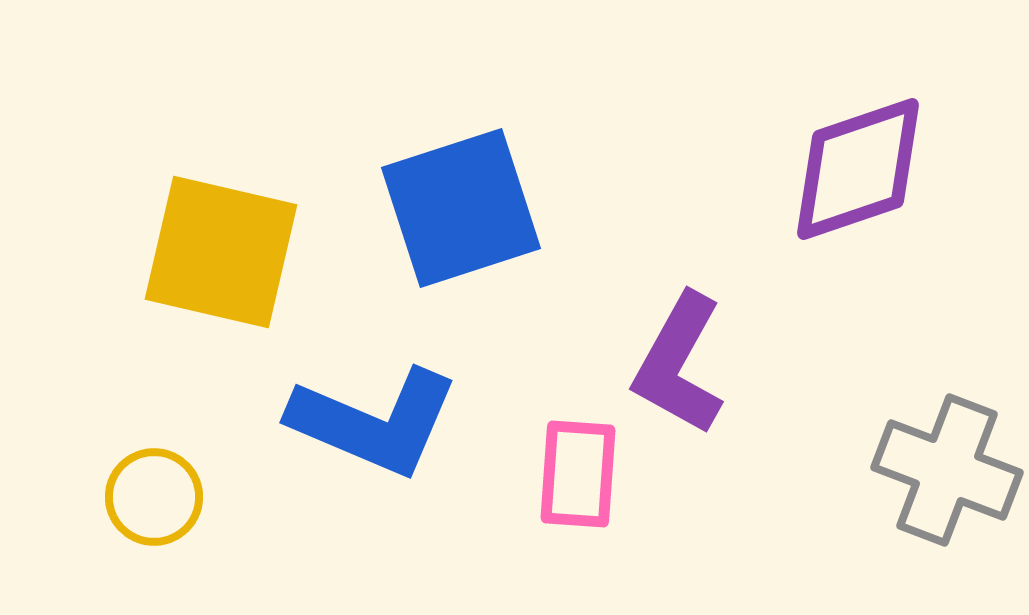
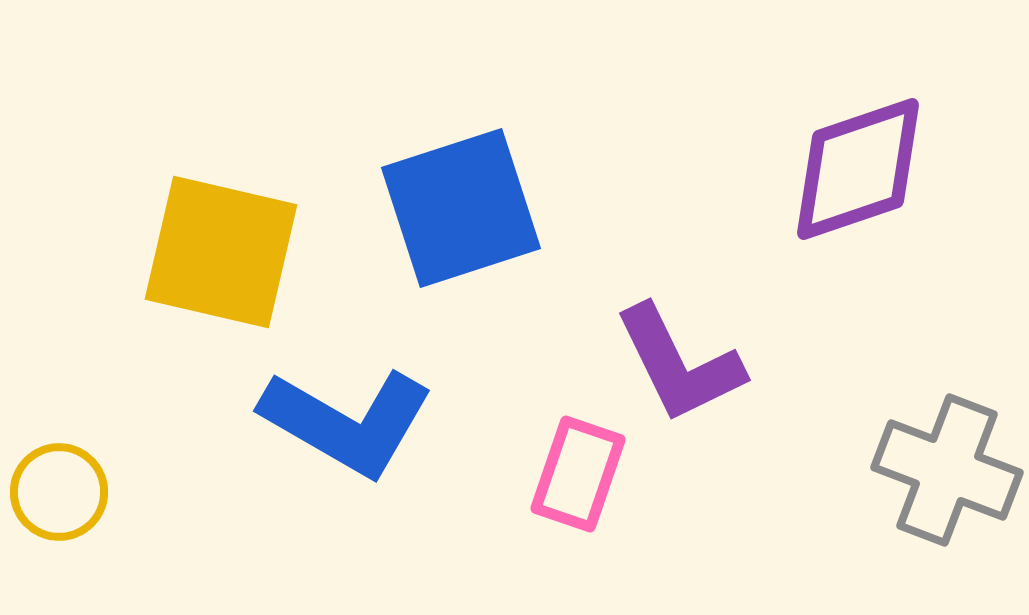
purple L-shape: rotated 55 degrees counterclockwise
blue L-shape: moved 27 px left; rotated 7 degrees clockwise
pink rectangle: rotated 15 degrees clockwise
yellow circle: moved 95 px left, 5 px up
